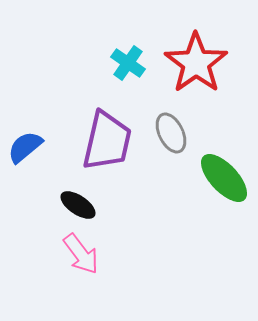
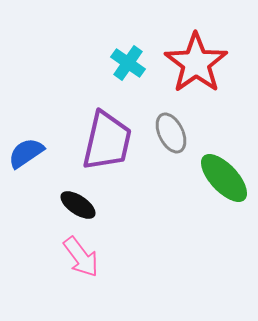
blue semicircle: moved 1 px right, 6 px down; rotated 6 degrees clockwise
pink arrow: moved 3 px down
